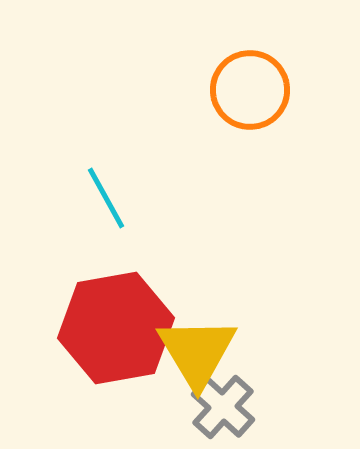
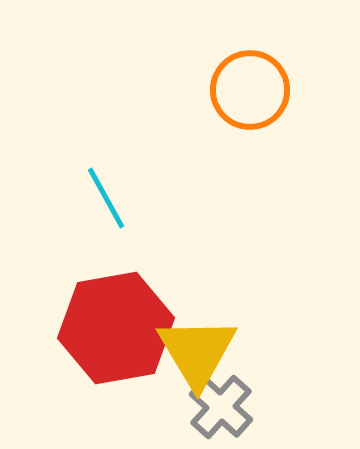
gray cross: moved 2 px left
